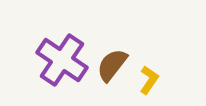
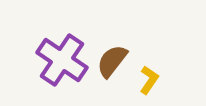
brown semicircle: moved 4 px up
